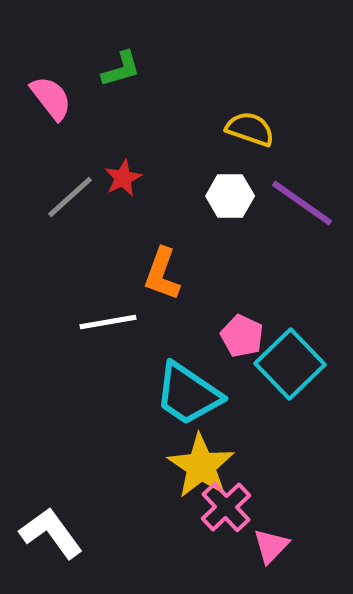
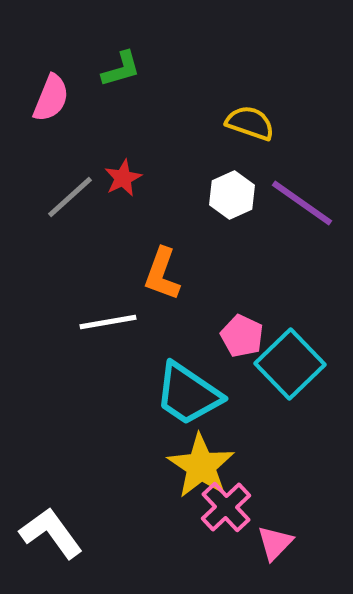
pink semicircle: rotated 60 degrees clockwise
yellow semicircle: moved 6 px up
white hexagon: moved 2 px right, 1 px up; rotated 24 degrees counterclockwise
pink triangle: moved 4 px right, 3 px up
